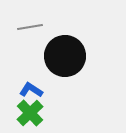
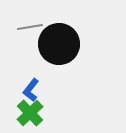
black circle: moved 6 px left, 12 px up
blue L-shape: rotated 85 degrees counterclockwise
